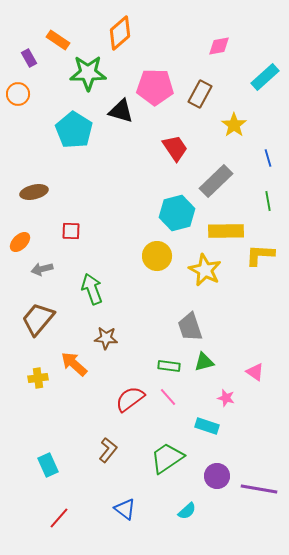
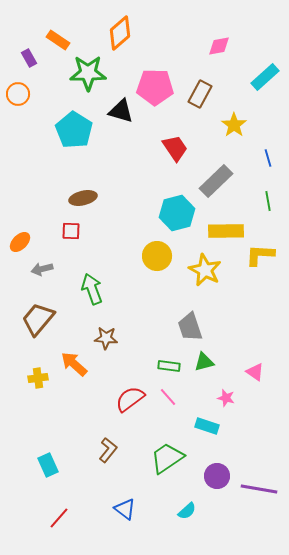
brown ellipse at (34, 192): moved 49 px right, 6 px down
